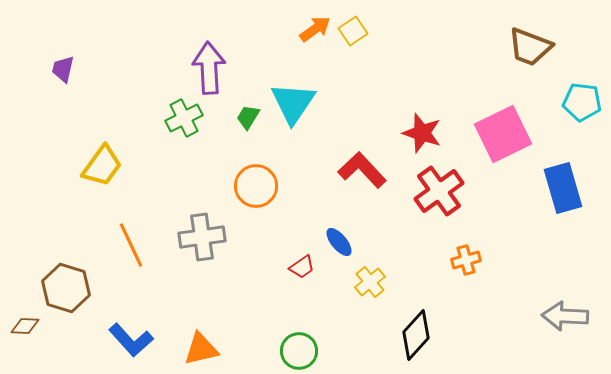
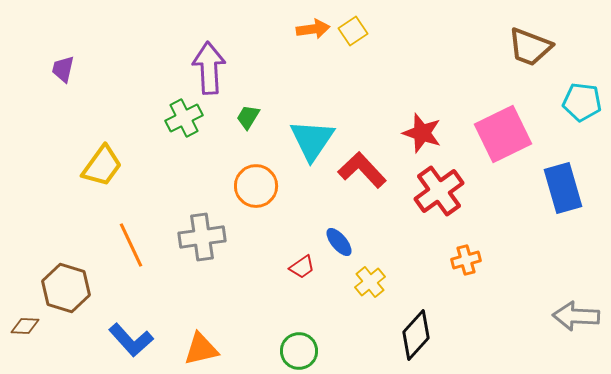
orange arrow: moved 2 px left; rotated 28 degrees clockwise
cyan triangle: moved 19 px right, 37 px down
gray arrow: moved 11 px right
